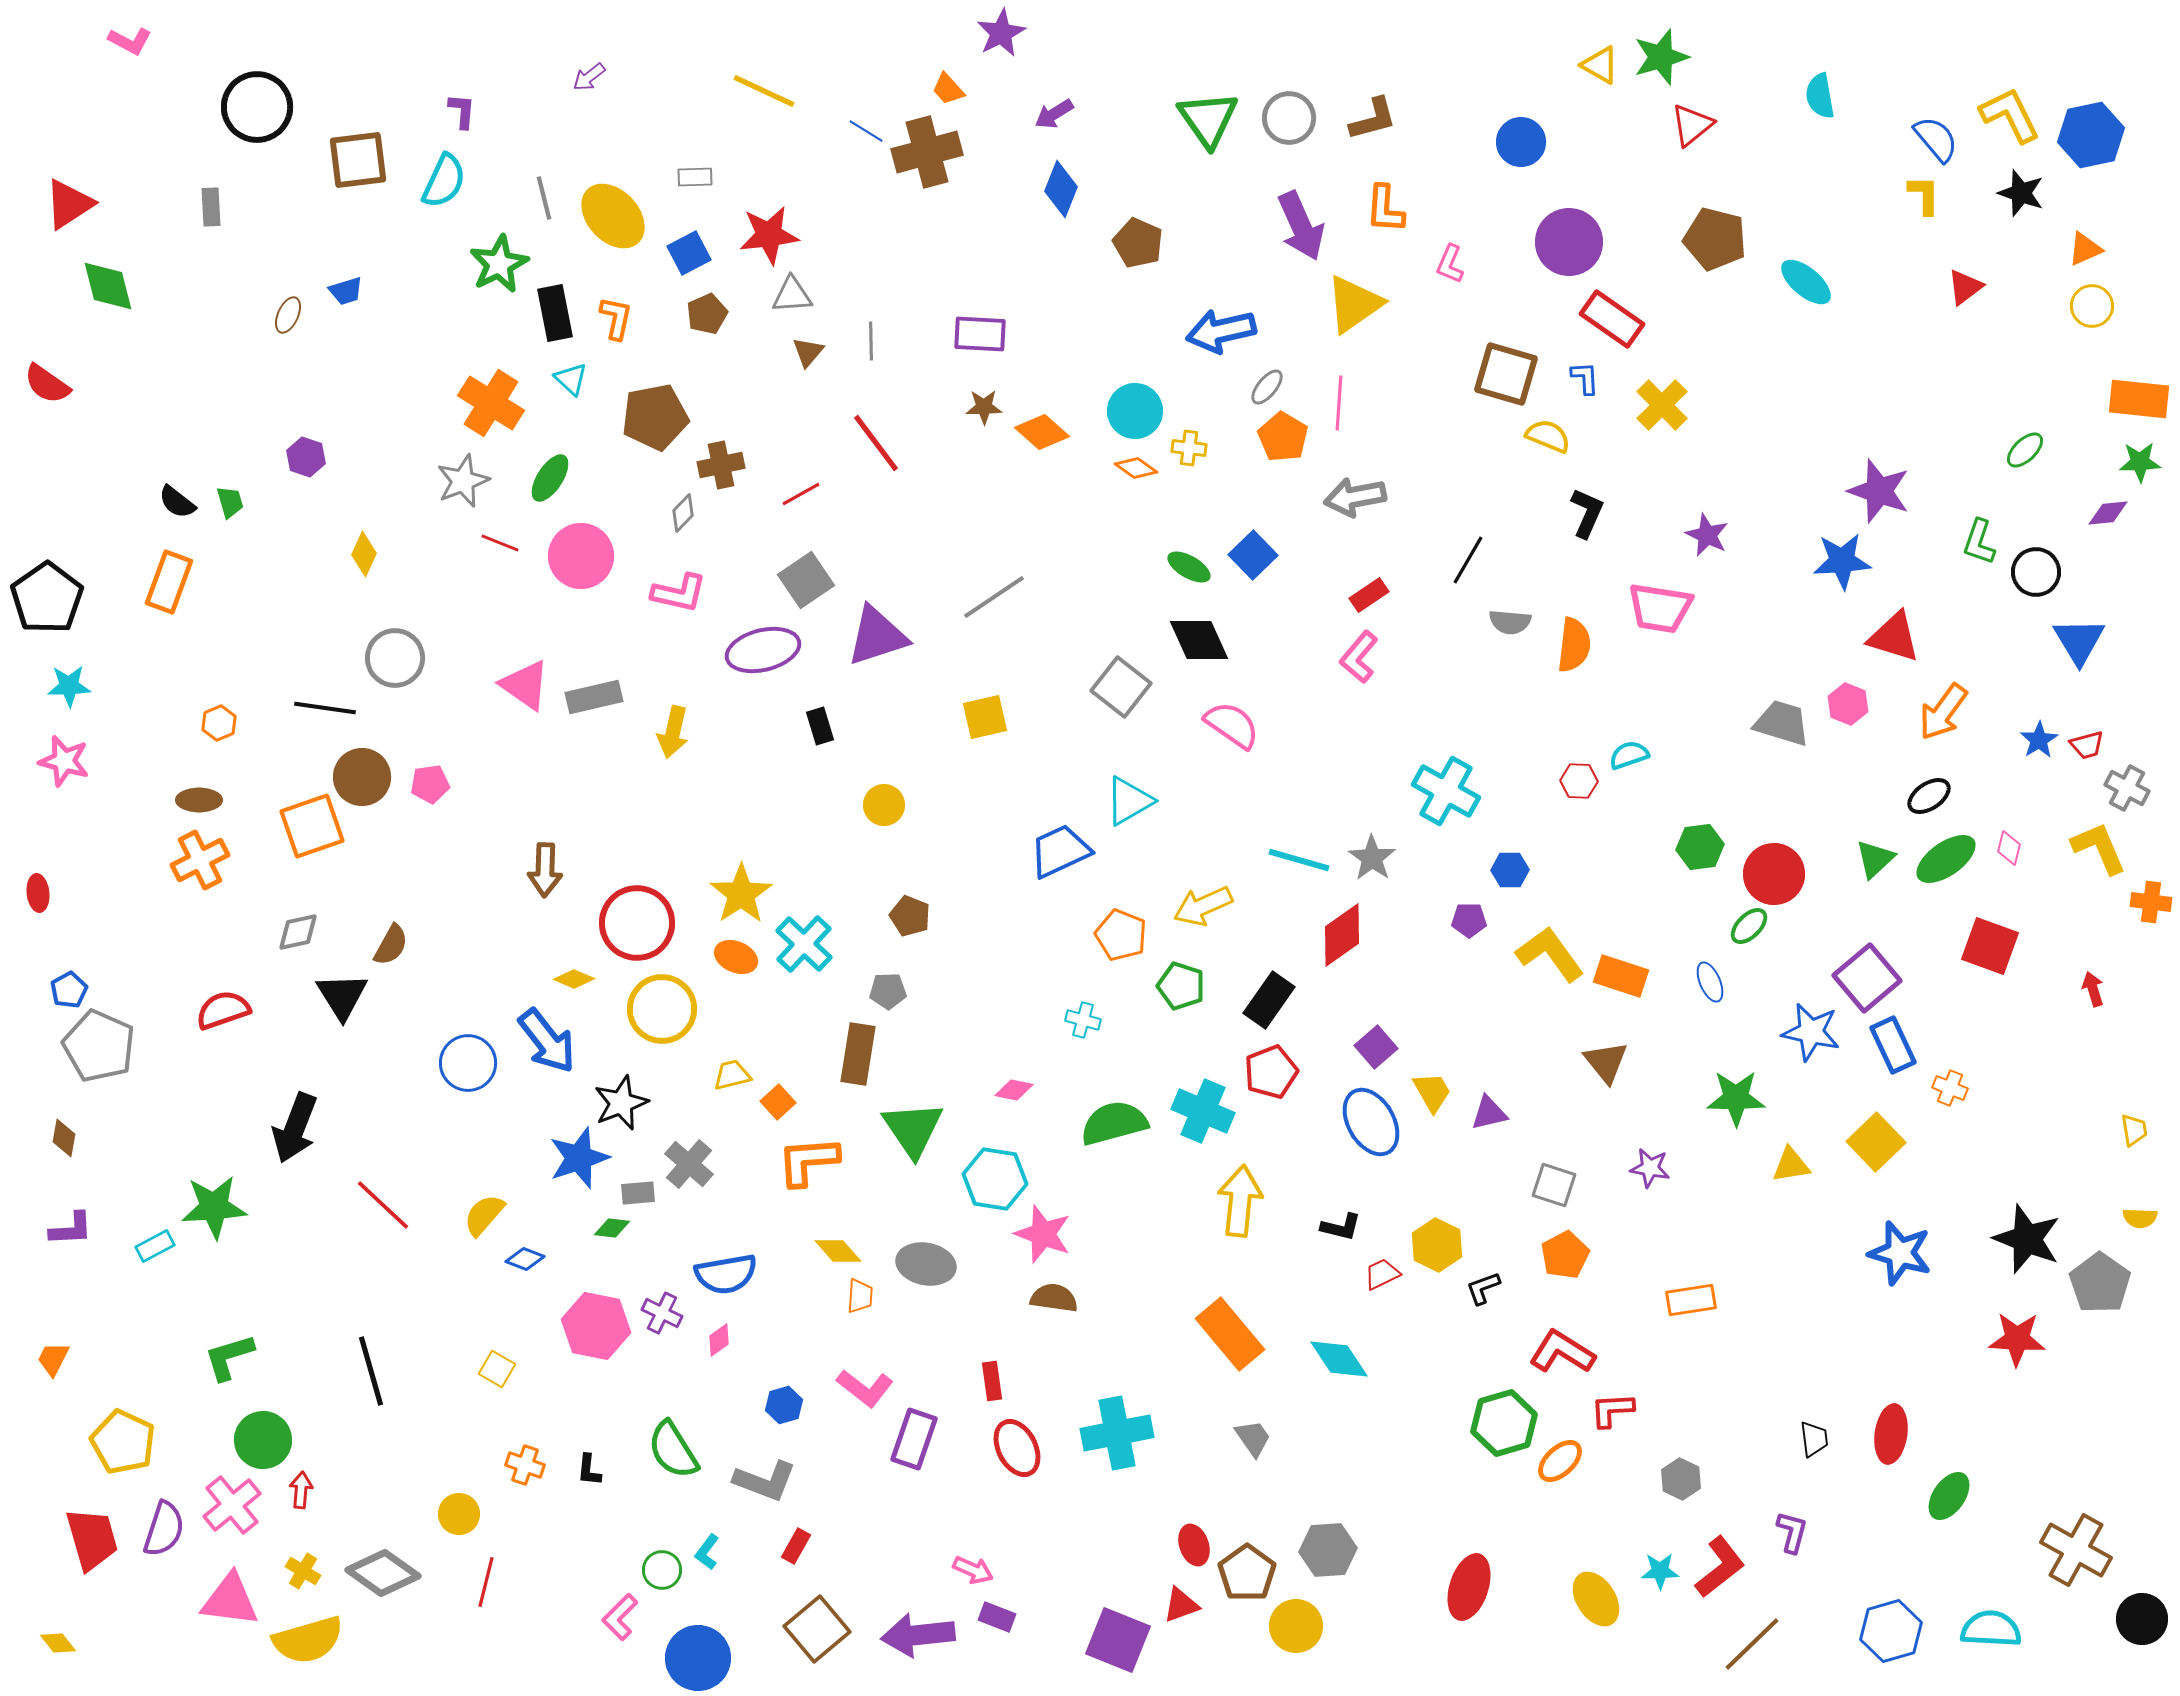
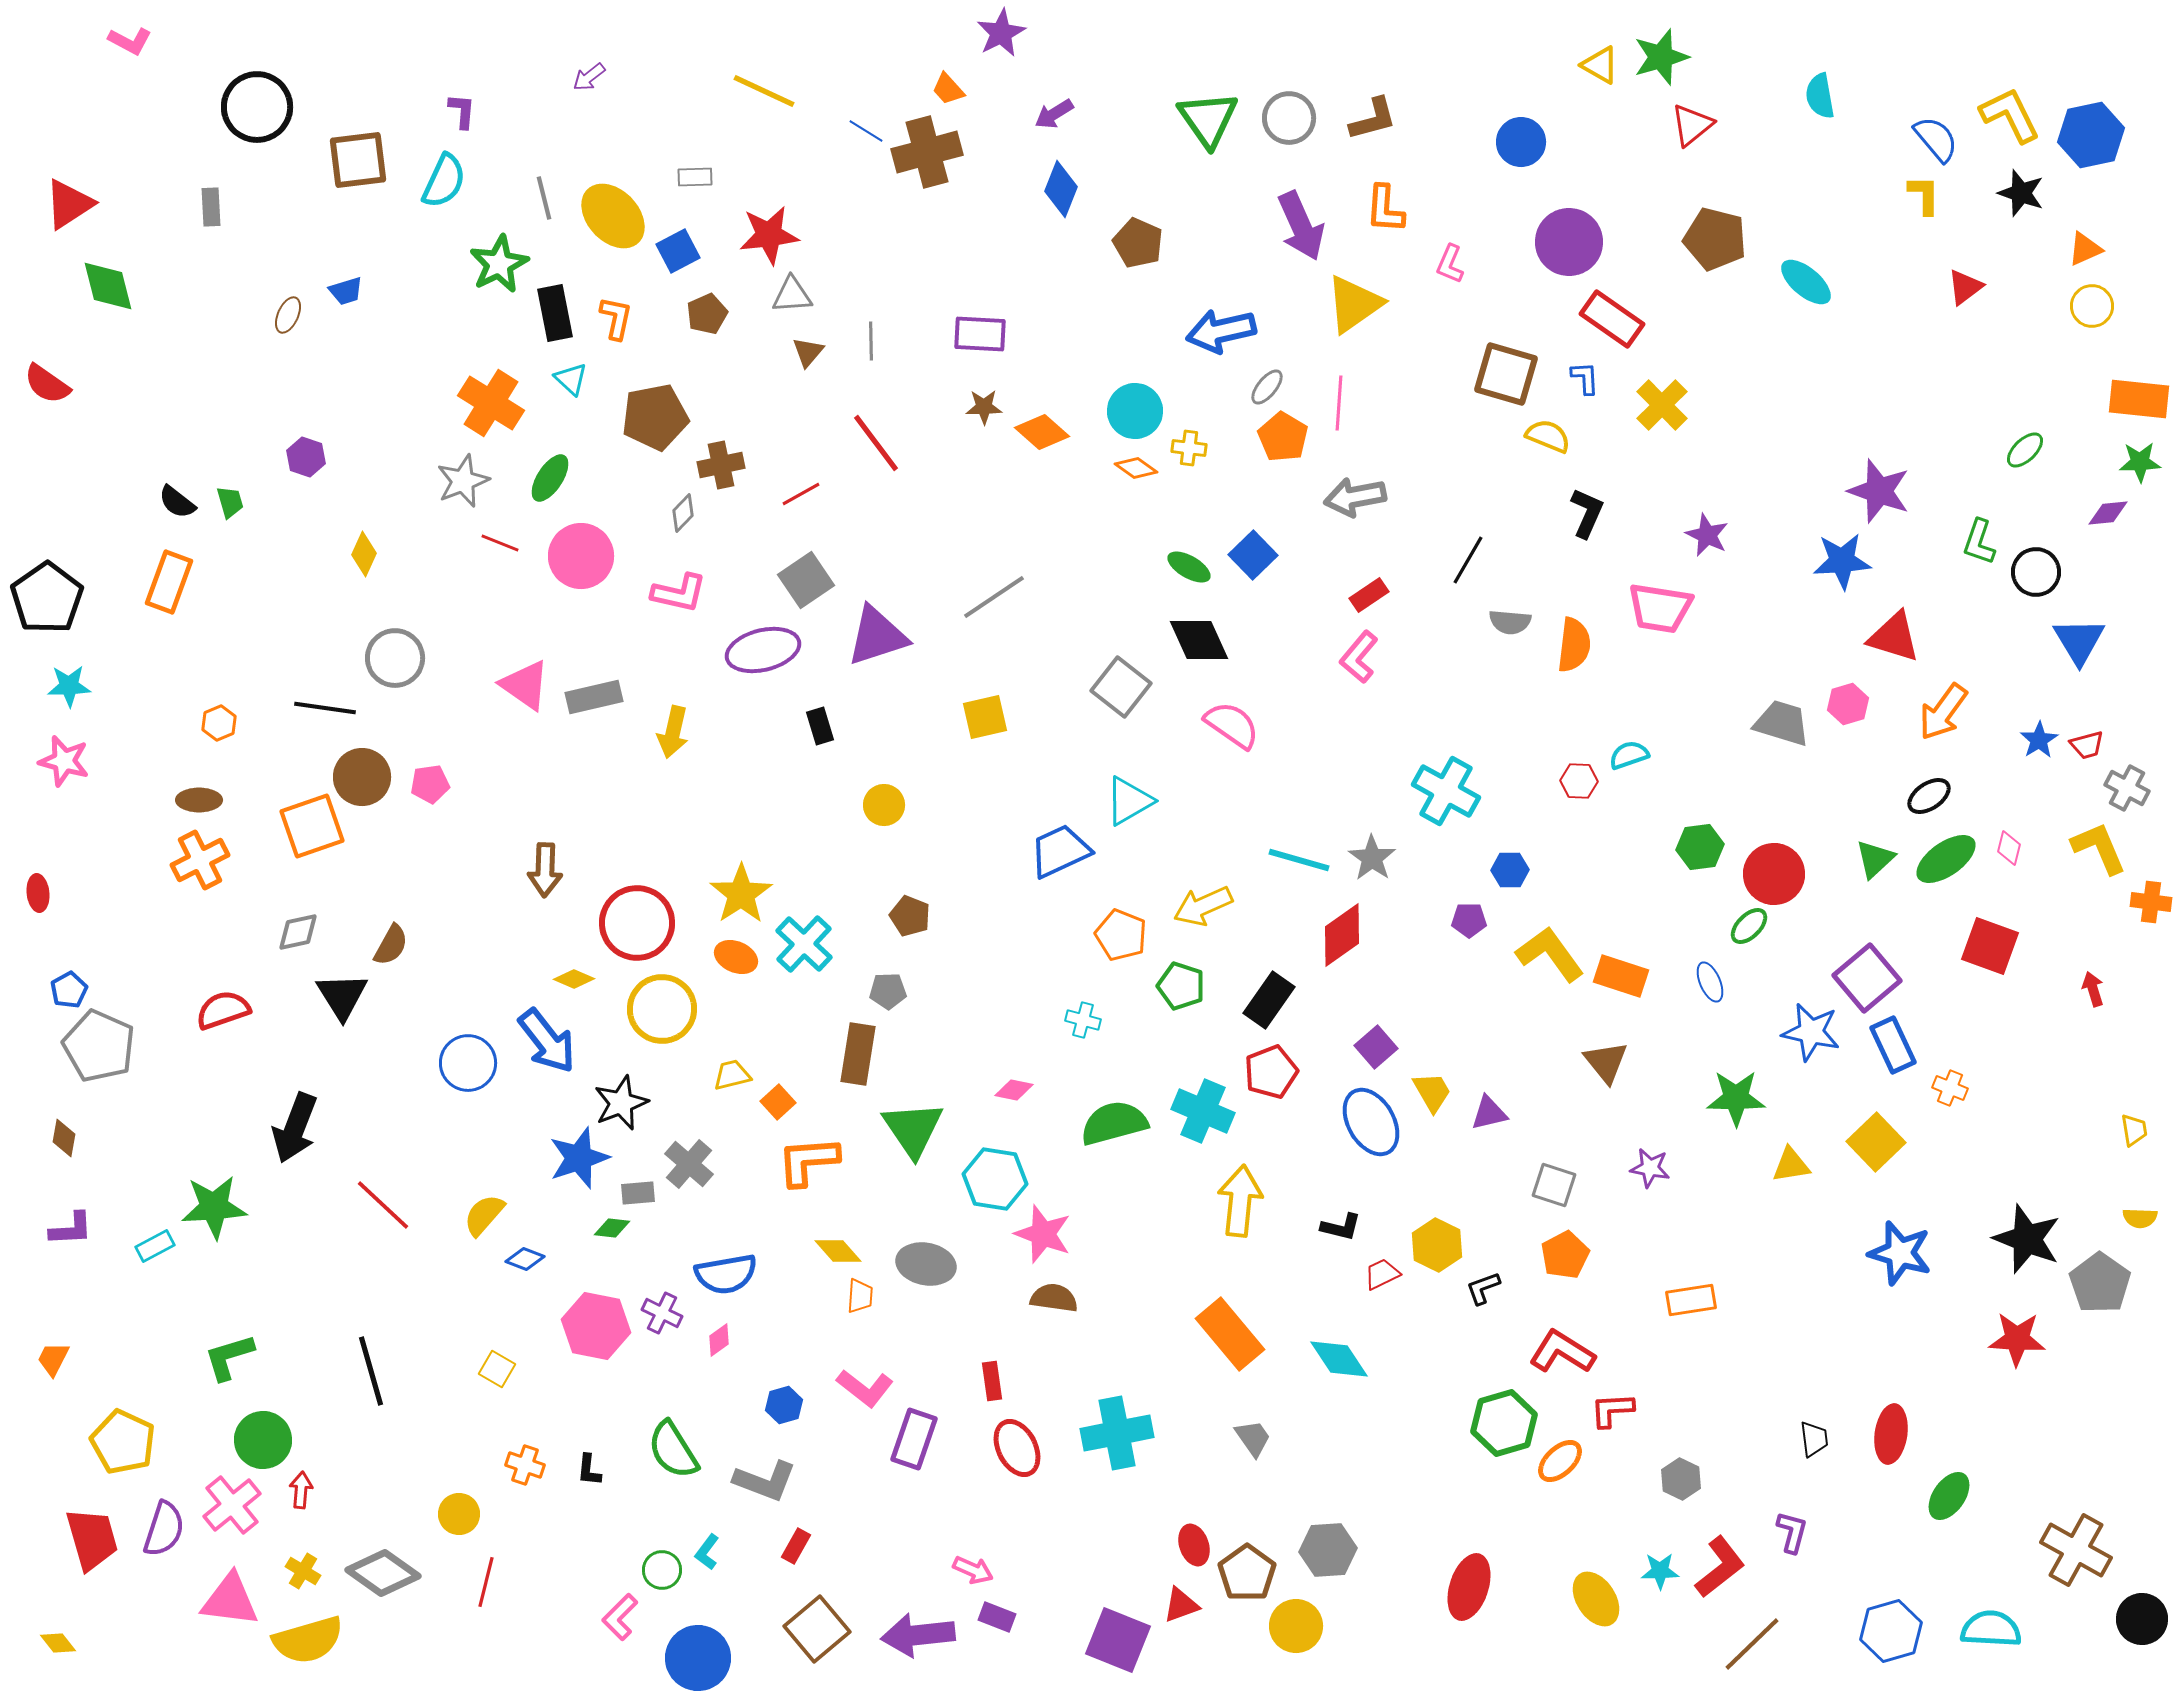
blue square at (689, 253): moved 11 px left, 2 px up
pink hexagon at (1848, 704): rotated 21 degrees clockwise
